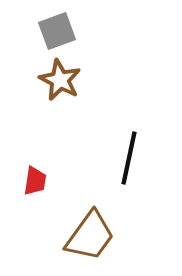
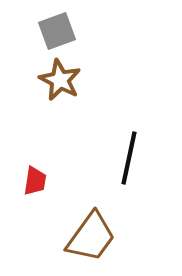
brown trapezoid: moved 1 px right, 1 px down
